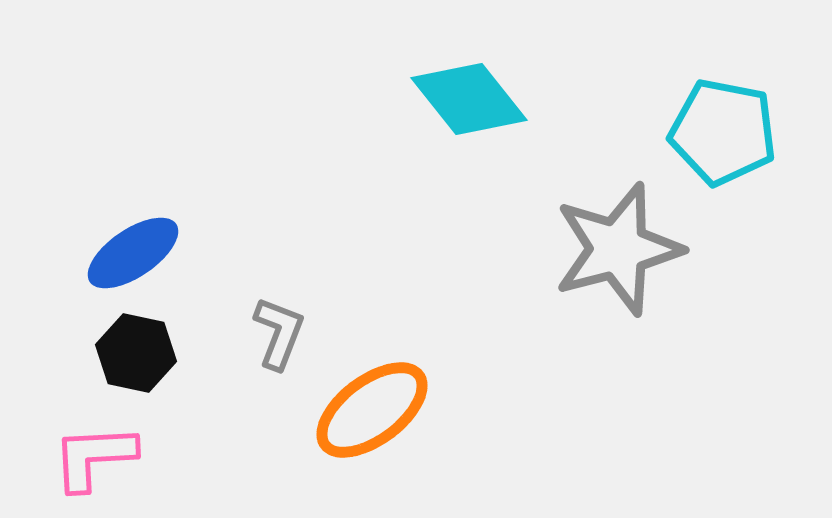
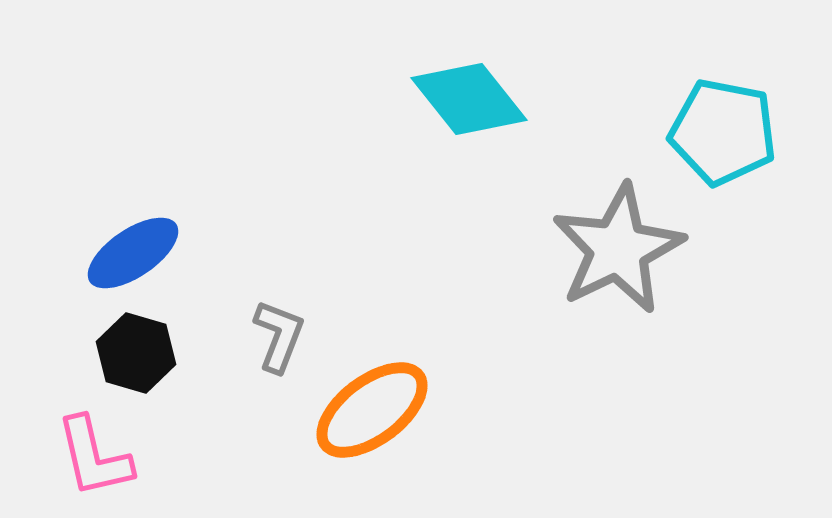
gray star: rotated 11 degrees counterclockwise
gray L-shape: moved 3 px down
black hexagon: rotated 4 degrees clockwise
pink L-shape: rotated 100 degrees counterclockwise
